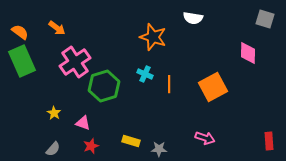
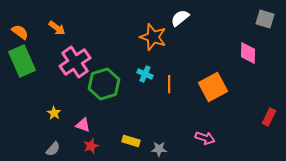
white semicircle: moved 13 px left; rotated 132 degrees clockwise
green hexagon: moved 2 px up
pink triangle: moved 2 px down
red rectangle: moved 24 px up; rotated 30 degrees clockwise
